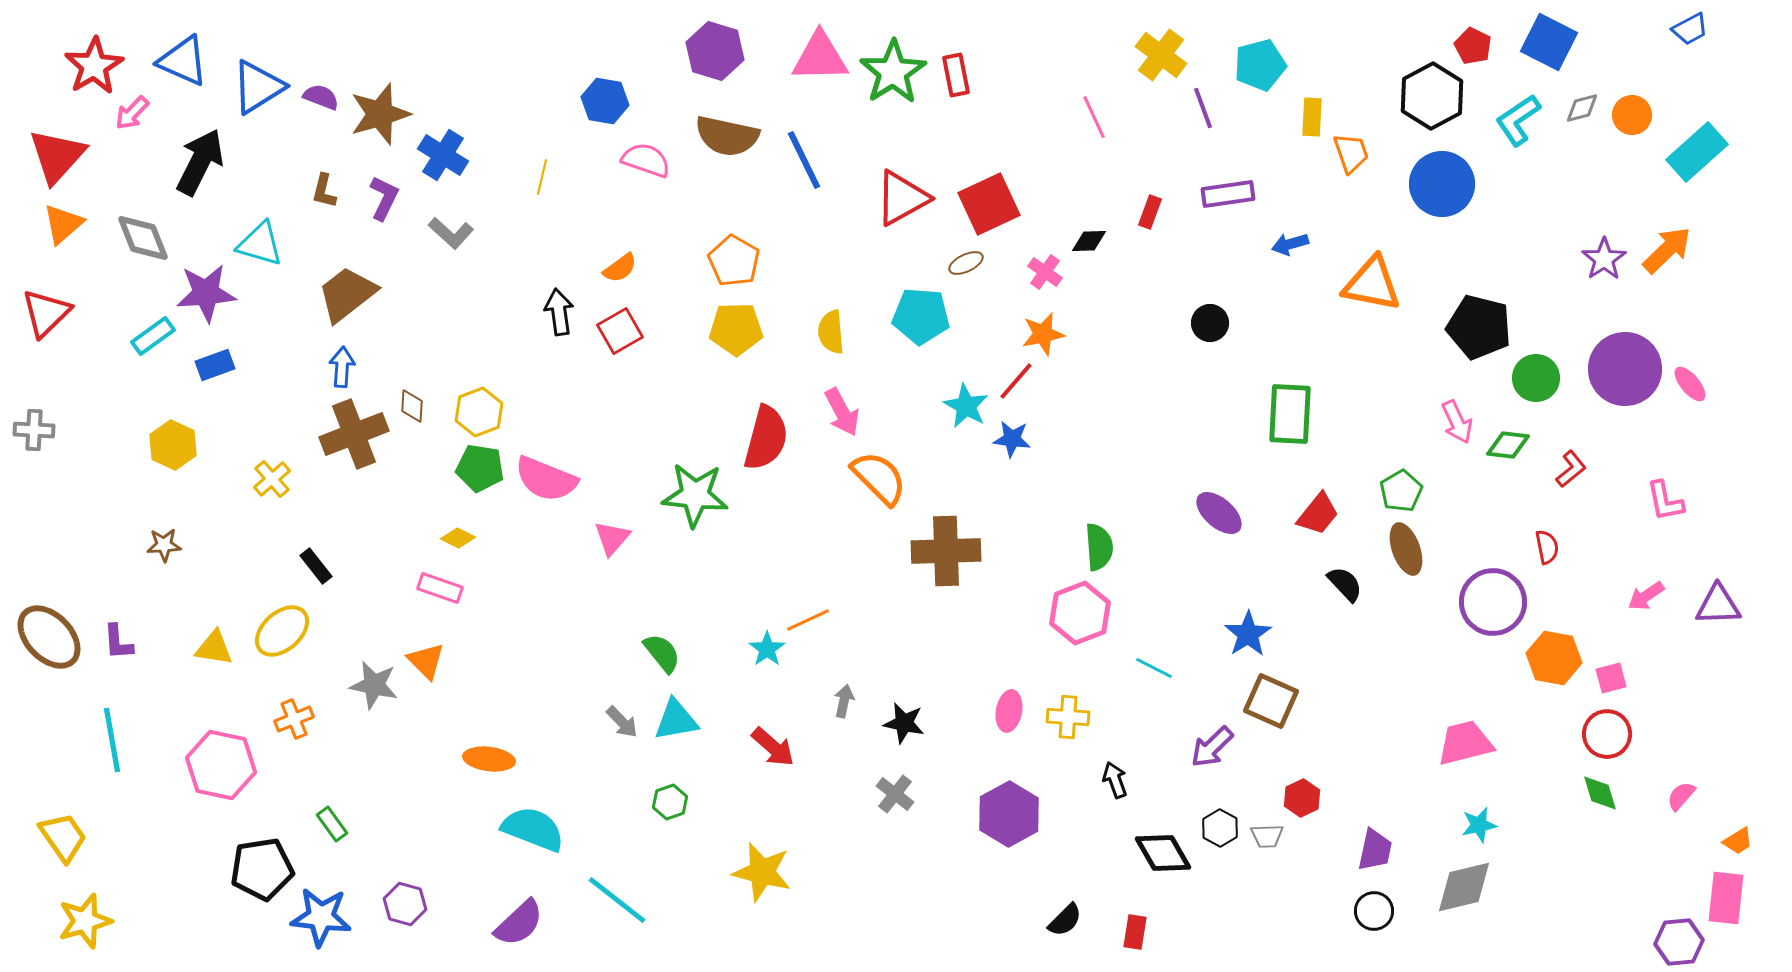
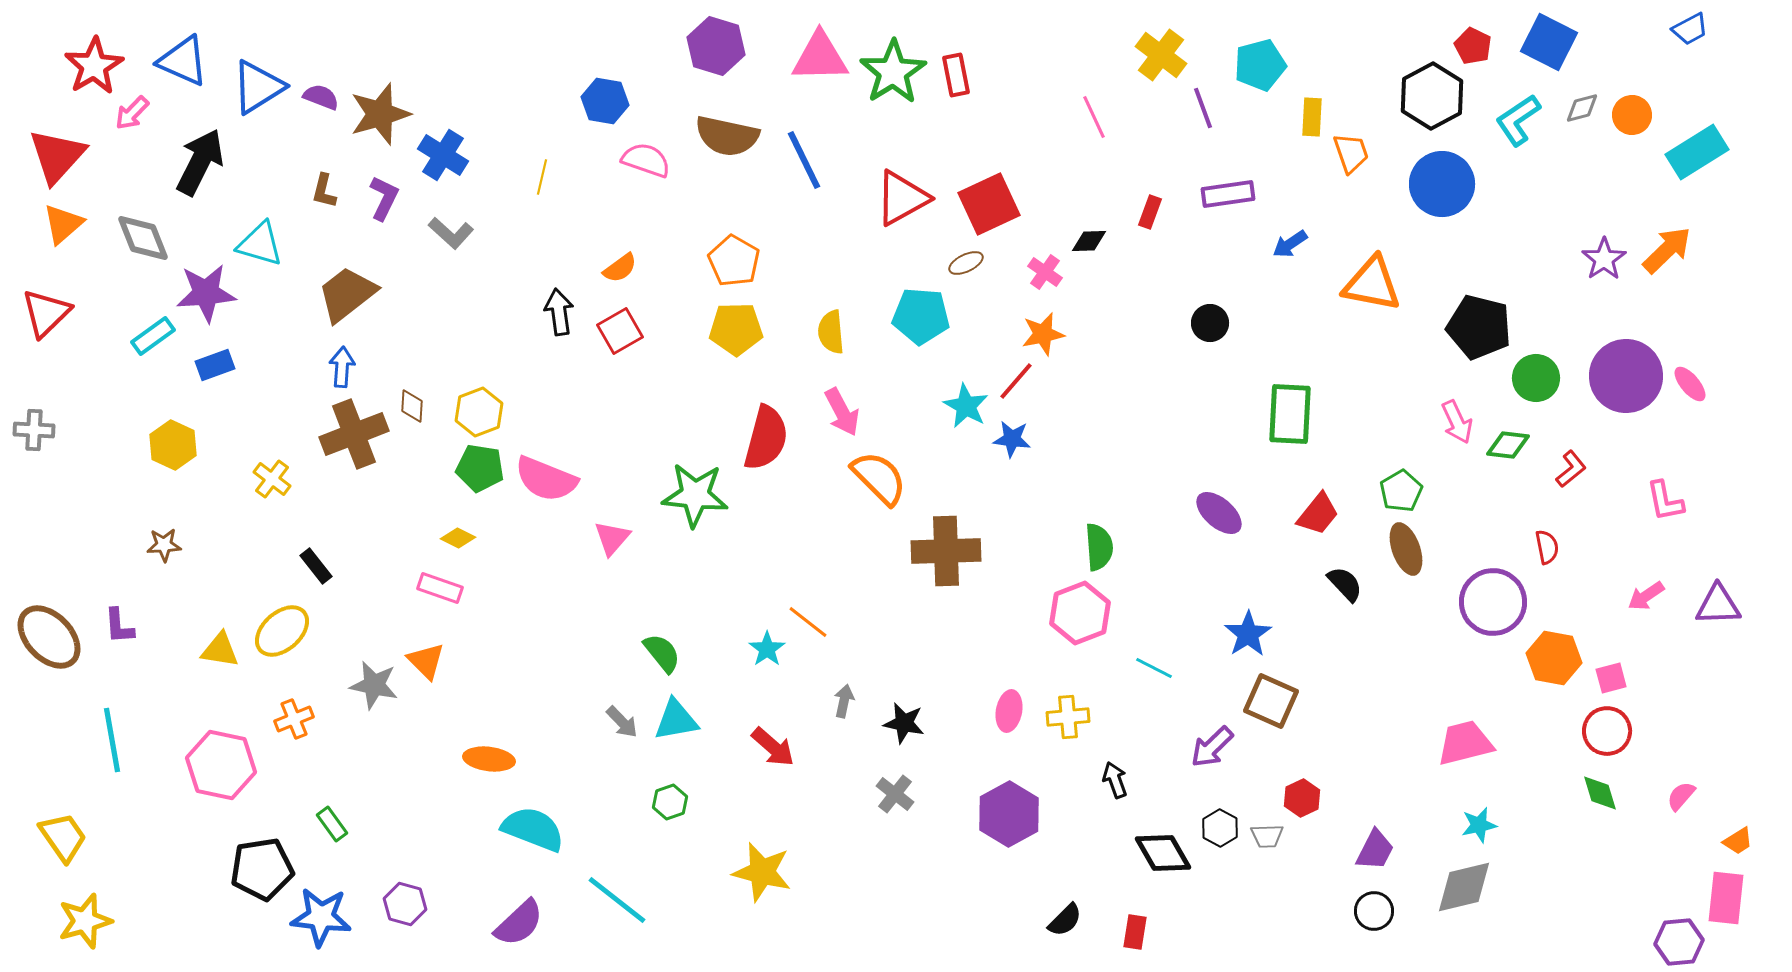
purple hexagon at (715, 51): moved 1 px right, 5 px up
cyan rectangle at (1697, 152): rotated 10 degrees clockwise
blue arrow at (1290, 244): rotated 18 degrees counterclockwise
purple circle at (1625, 369): moved 1 px right, 7 px down
yellow cross at (272, 479): rotated 12 degrees counterclockwise
orange line at (808, 620): moved 2 px down; rotated 63 degrees clockwise
purple L-shape at (118, 642): moved 1 px right, 16 px up
yellow triangle at (214, 648): moved 6 px right, 2 px down
yellow cross at (1068, 717): rotated 9 degrees counterclockwise
red circle at (1607, 734): moved 3 px up
purple trapezoid at (1375, 850): rotated 15 degrees clockwise
